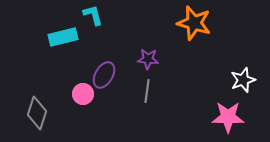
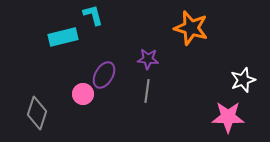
orange star: moved 3 px left, 5 px down
